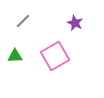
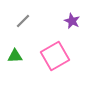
purple star: moved 3 px left, 2 px up
